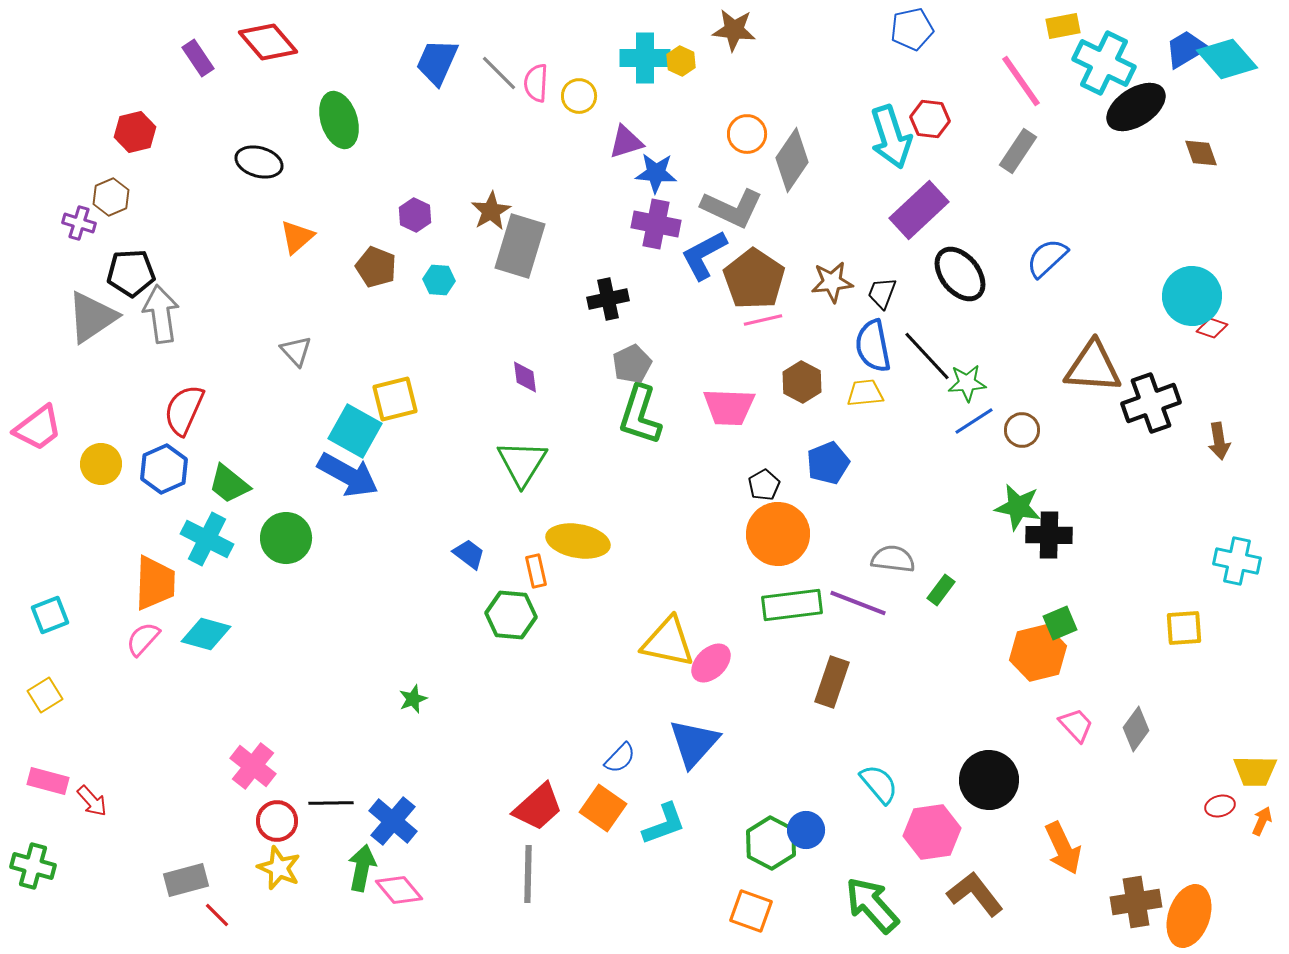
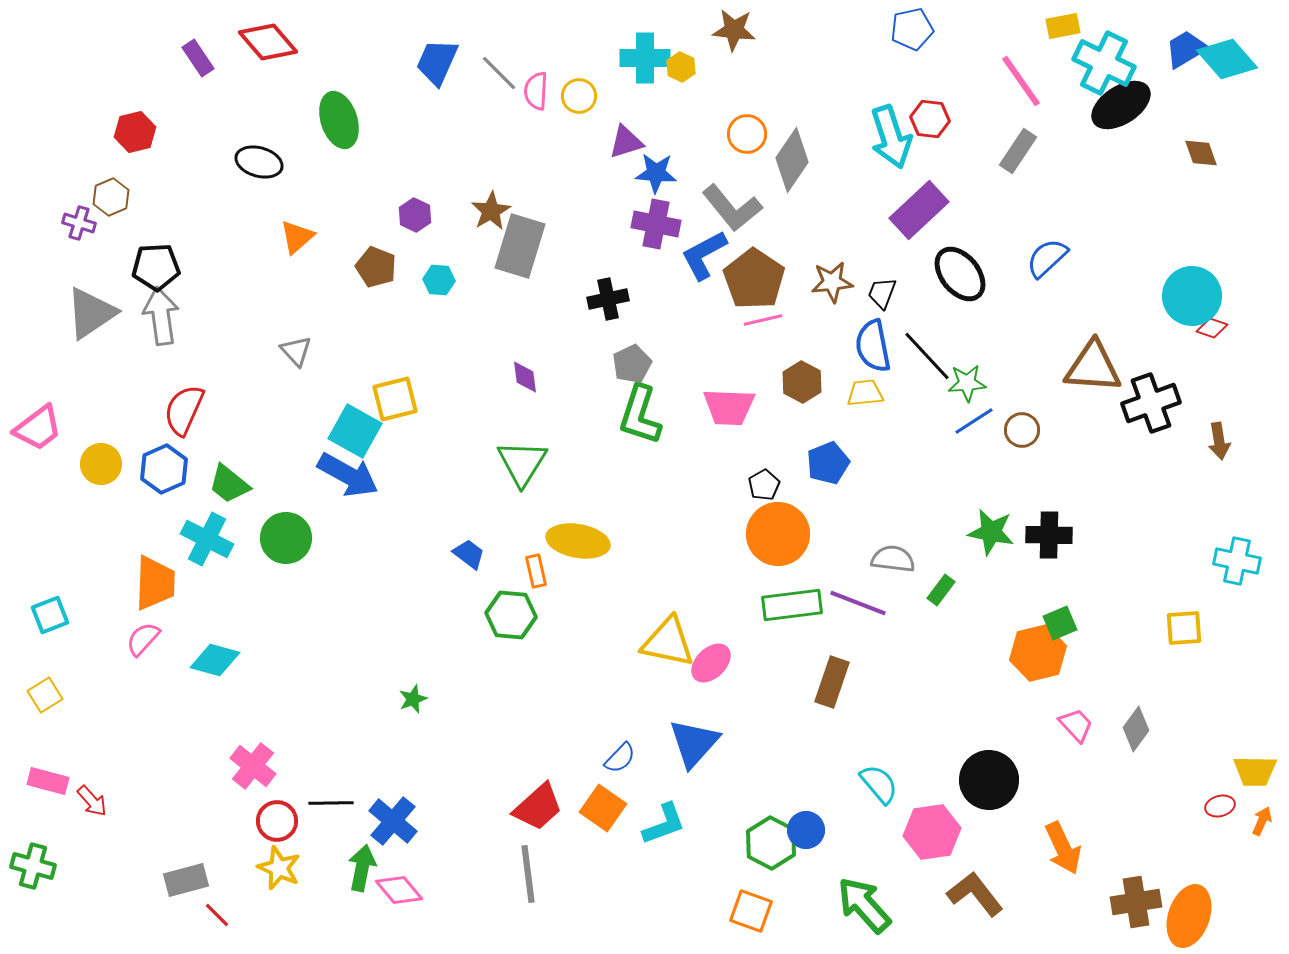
yellow hexagon at (681, 61): moved 6 px down
pink semicircle at (536, 83): moved 8 px down
black ellipse at (1136, 107): moved 15 px left, 2 px up
gray L-shape at (732, 208): rotated 26 degrees clockwise
black pentagon at (131, 273): moved 25 px right, 6 px up
gray arrow at (161, 314): moved 2 px down
gray triangle at (92, 317): moved 1 px left, 4 px up
green star at (1018, 507): moved 27 px left, 25 px down
cyan diamond at (206, 634): moved 9 px right, 26 px down
gray line at (528, 874): rotated 8 degrees counterclockwise
green arrow at (872, 905): moved 8 px left
